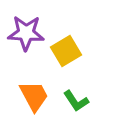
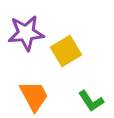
purple star: rotated 9 degrees counterclockwise
green L-shape: moved 15 px right
